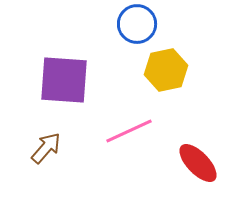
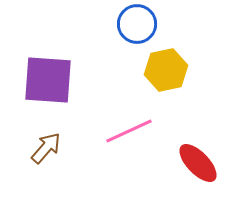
purple square: moved 16 px left
